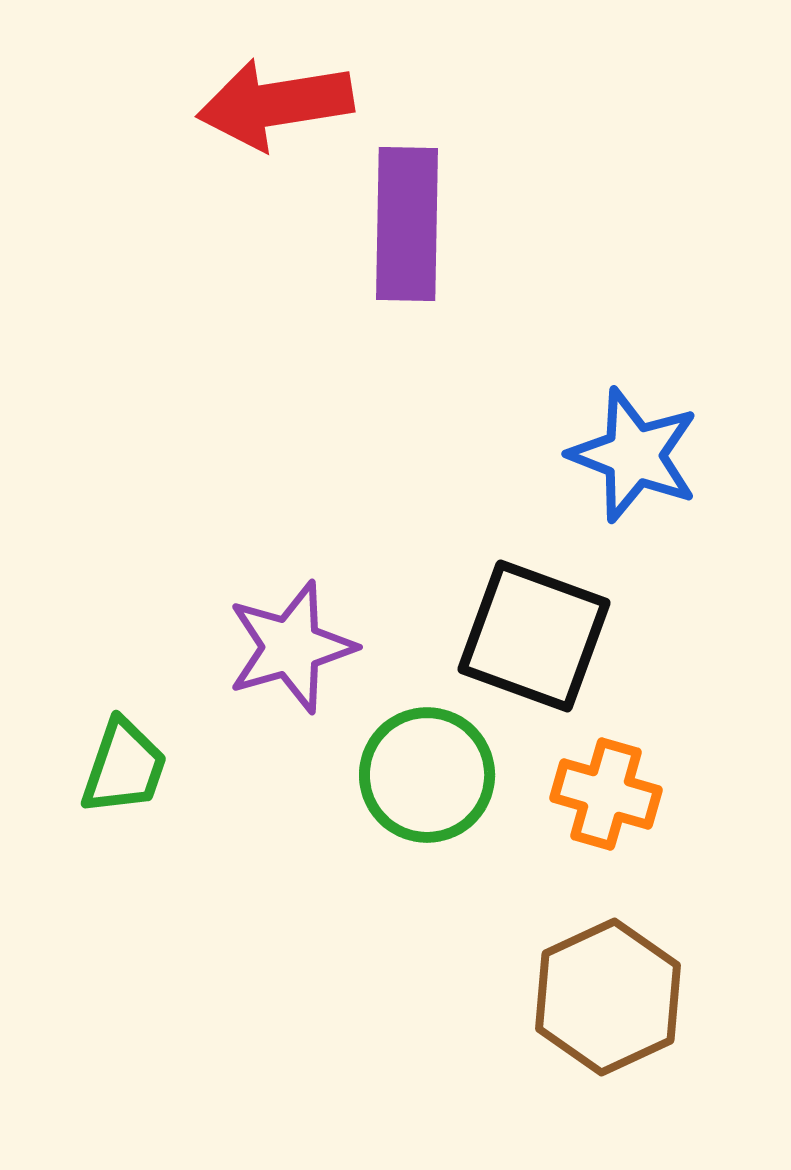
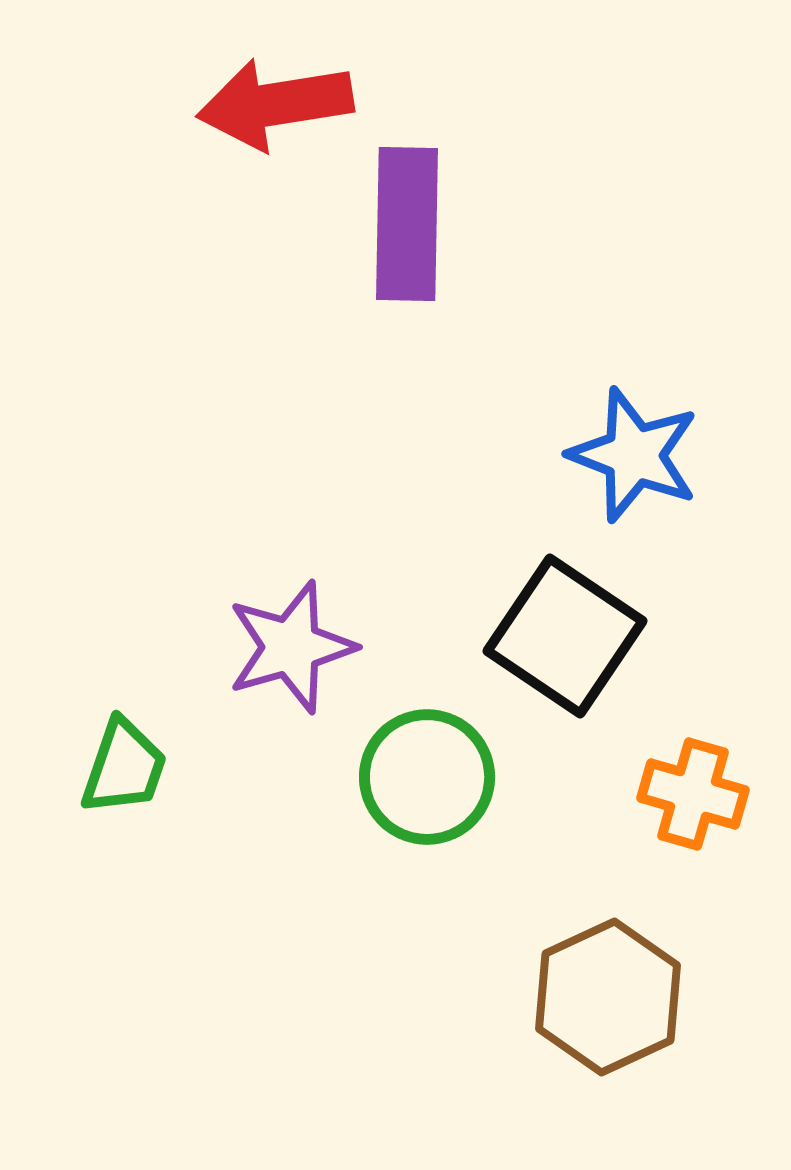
black square: moved 31 px right; rotated 14 degrees clockwise
green circle: moved 2 px down
orange cross: moved 87 px right
